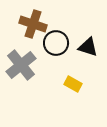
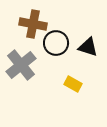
brown cross: rotated 8 degrees counterclockwise
